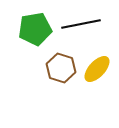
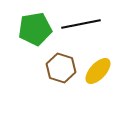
yellow ellipse: moved 1 px right, 2 px down
